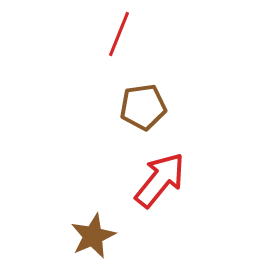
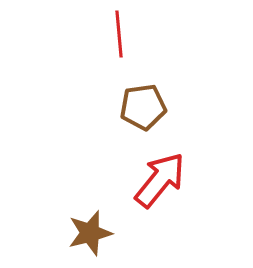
red line: rotated 27 degrees counterclockwise
brown star: moved 3 px left, 3 px up; rotated 9 degrees clockwise
